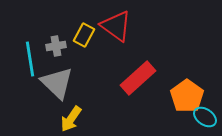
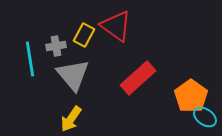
gray triangle: moved 16 px right, 8 px up; rotated 6 degrees clockwise
orange pentagon: moved 4 px right
